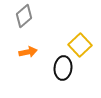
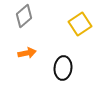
yellow square: moved 21 px up; rotated 10 degrees clockwise
orange arrow: moved 1 px left, 1 px down
